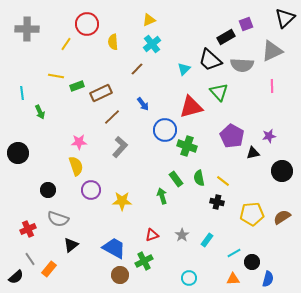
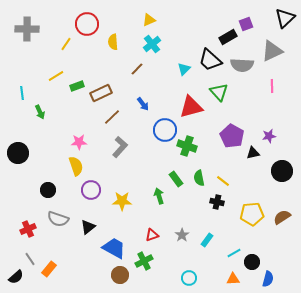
black rectangle at (226, 37): moved 2 px right
yellow line at (56, 76): rotated 42 degrees counterclockwise
green arrow at (162, 196): moved 3 px left
black triangle at (71, 245): moved 17 px right, 18 px up
